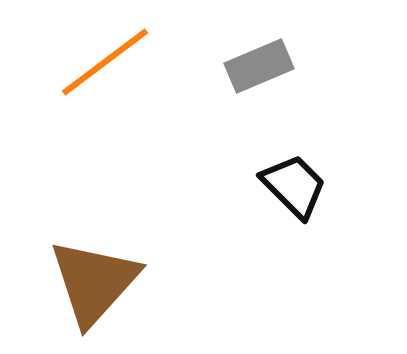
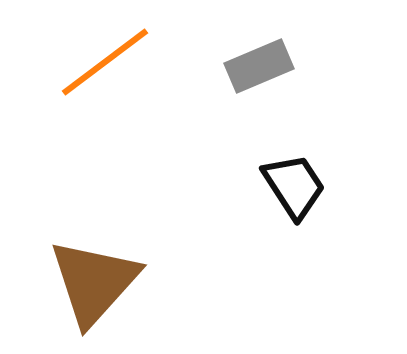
black trapezoid: rotated 12 degrees clockwise
